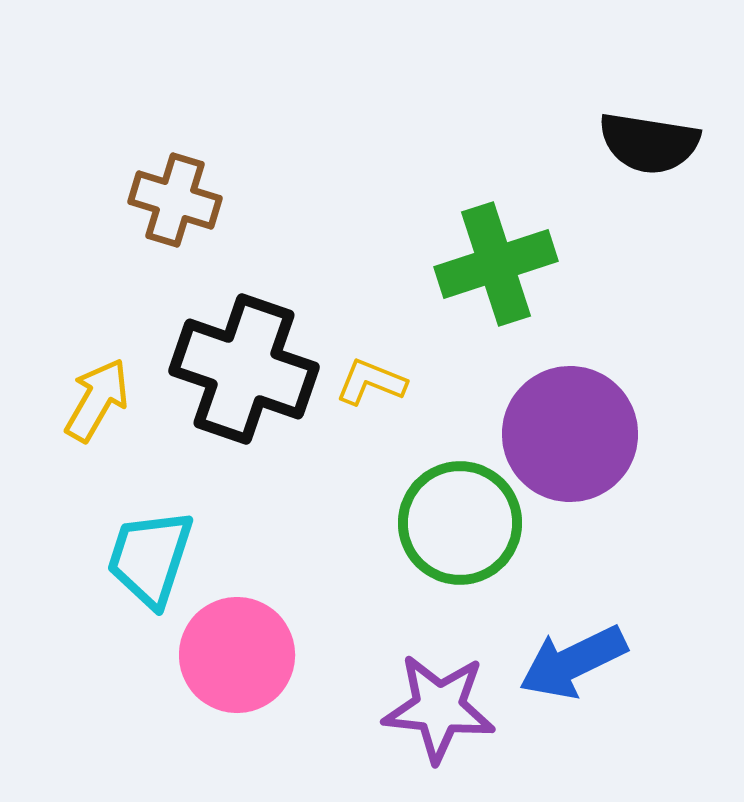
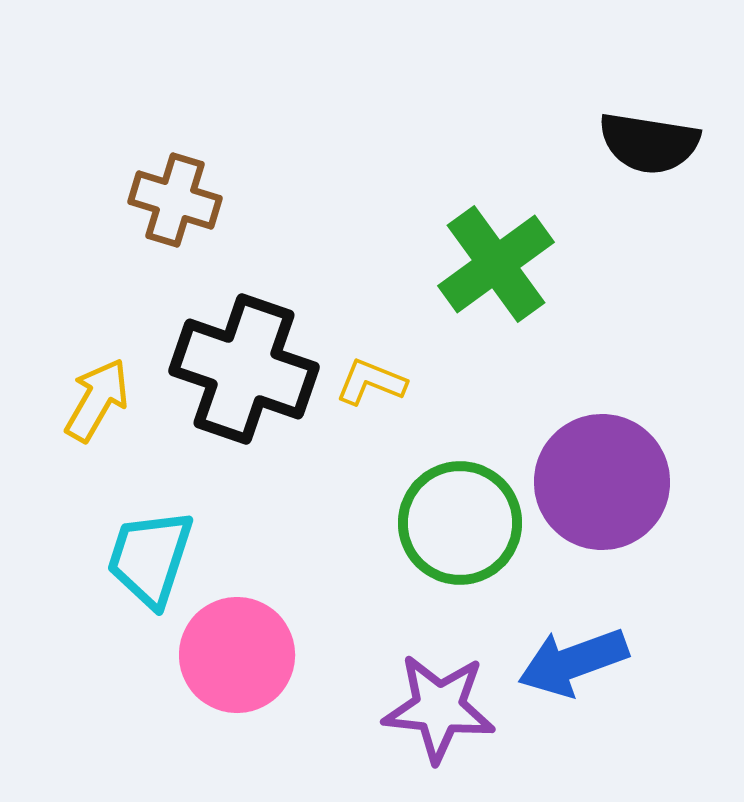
green cross: rotated 18 degrees counterclockwise
purple circle: moved 32 px right, 48 px down
blue arrow: rotated 6 degrees clockwise
